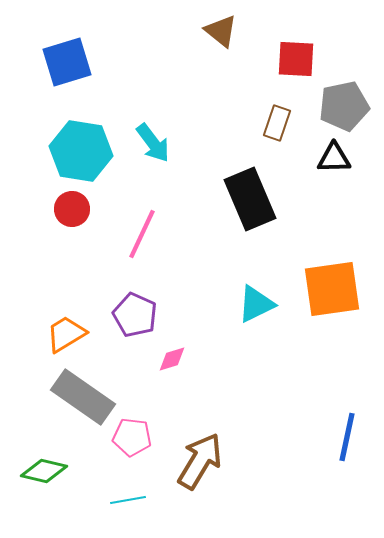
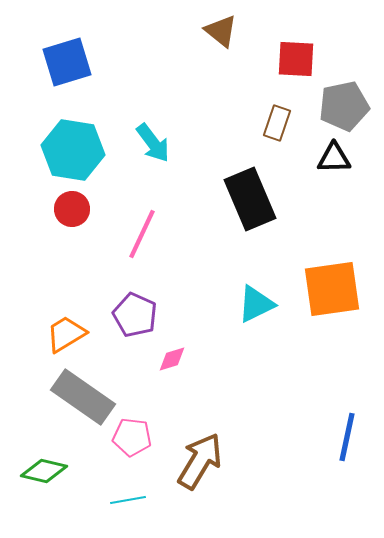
cyan hexagon: moved 8 px left, 1 px up
